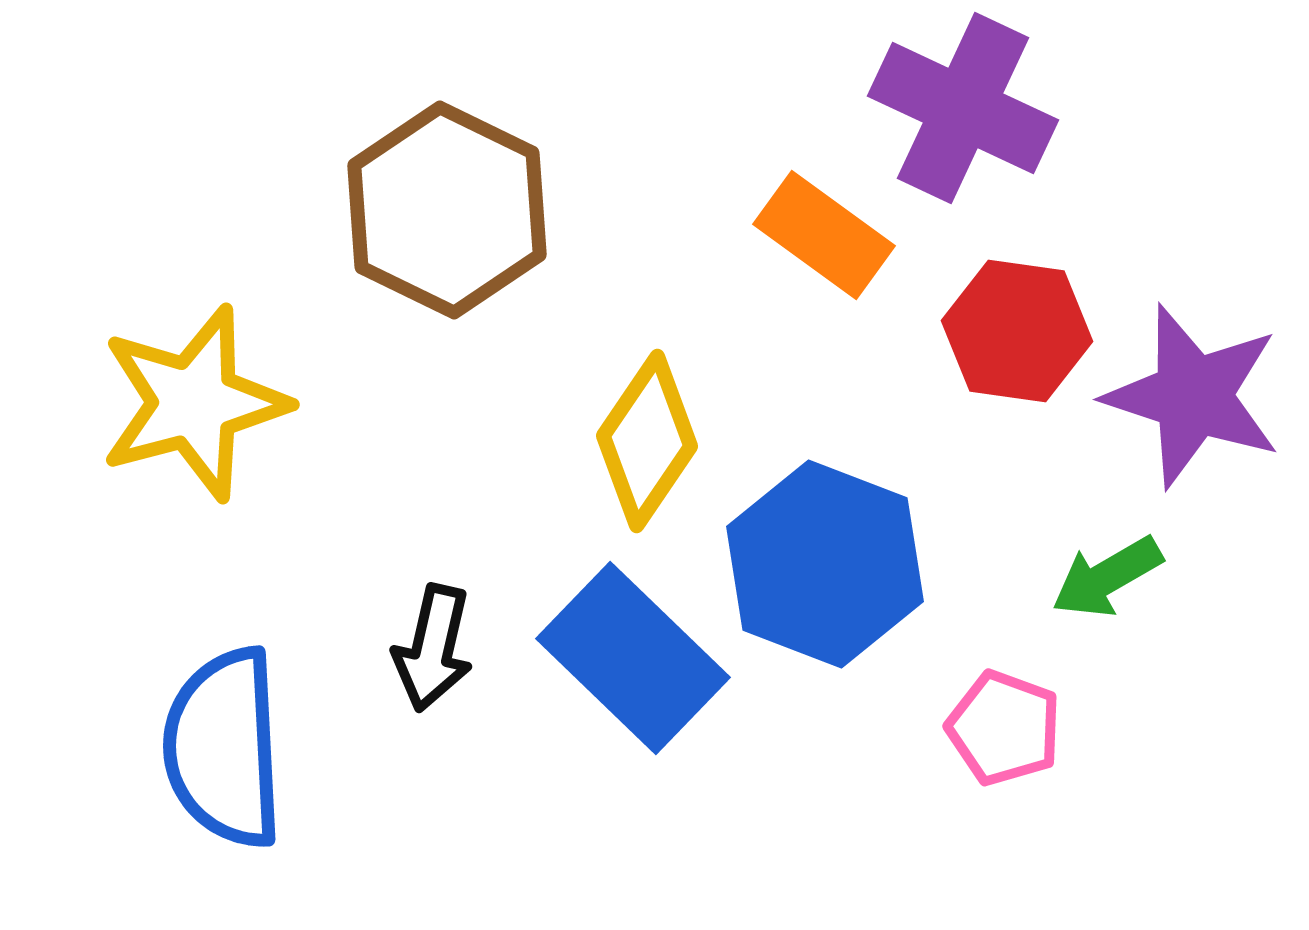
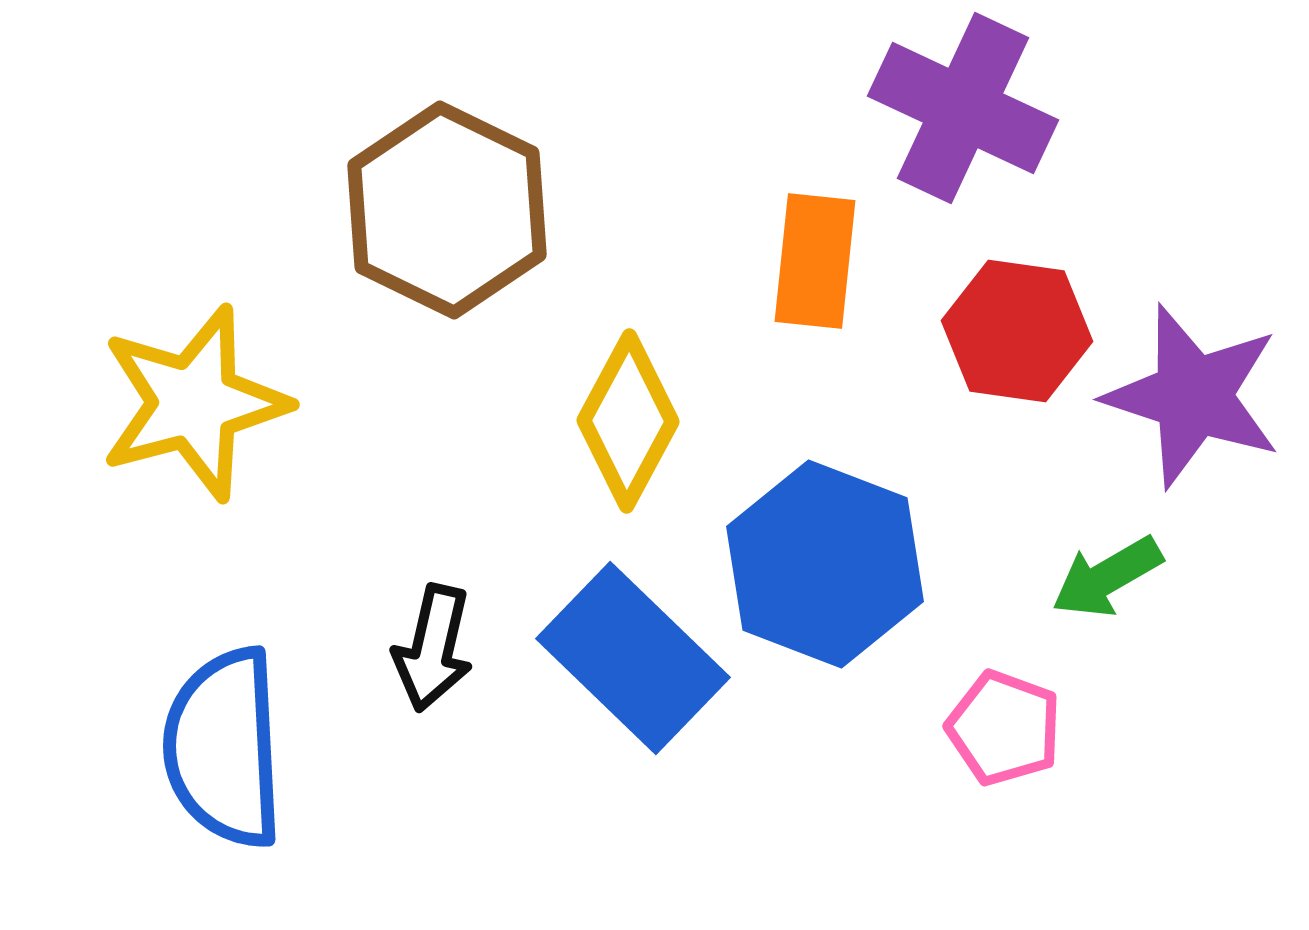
orange rectangle: moved 9 px left, 26 px down; rotated 60 degrees clockwise
yellow diamond: moved 19 px left, 20 px up; rotated 6 degrees counterclockwise
